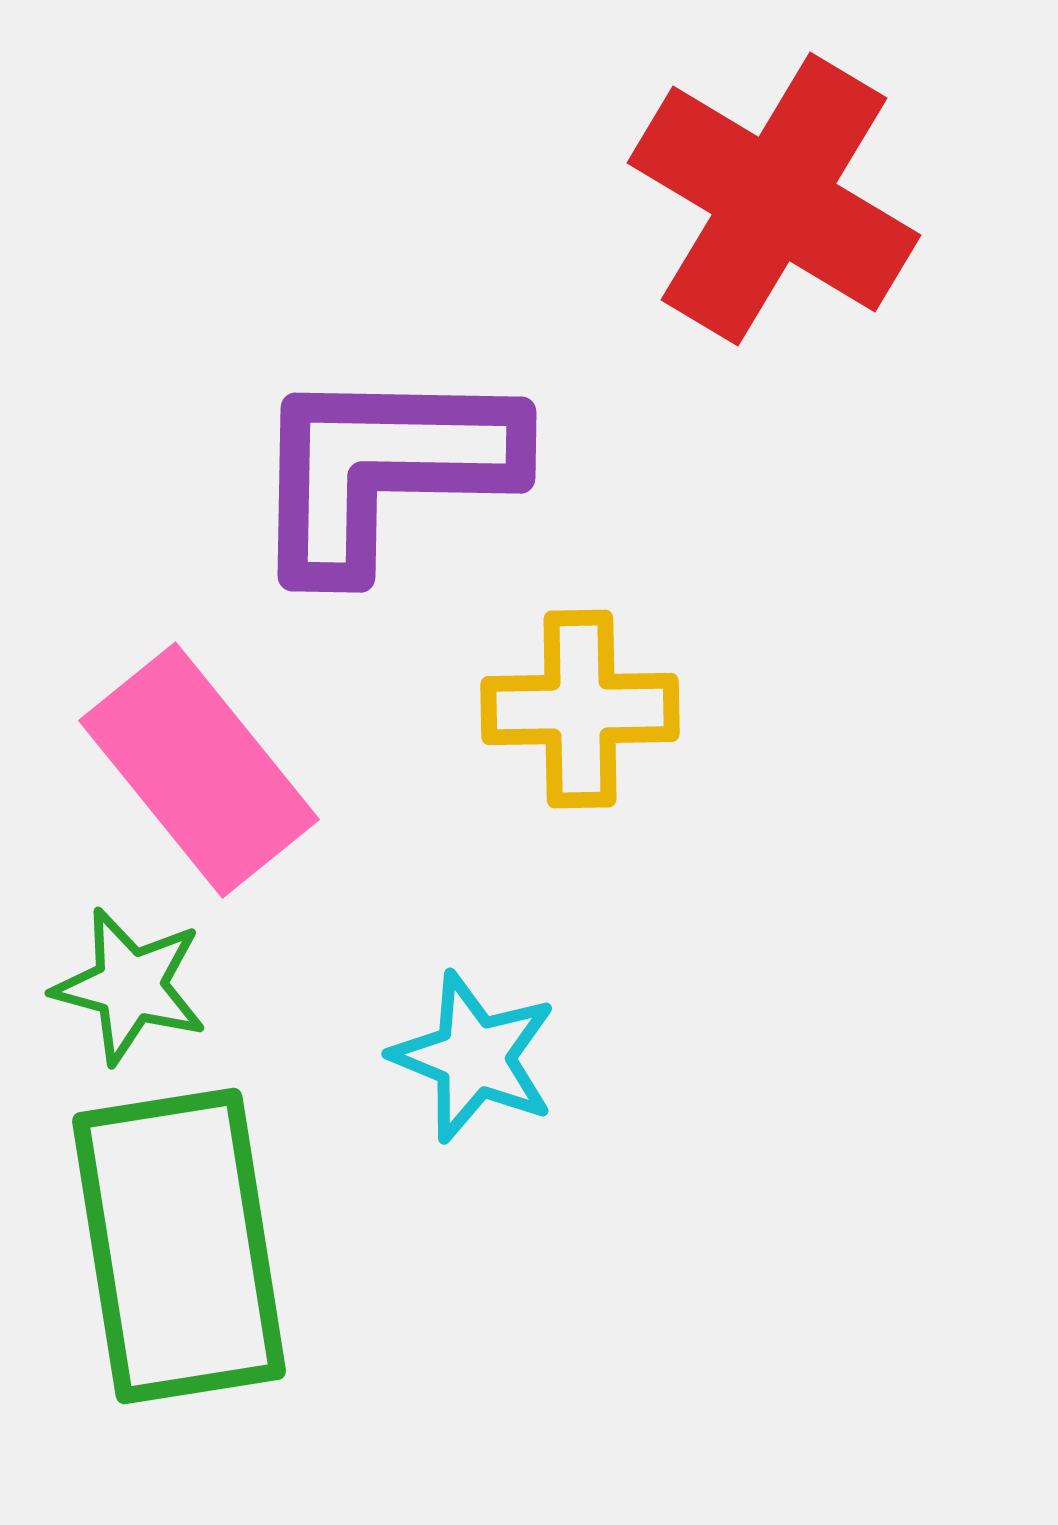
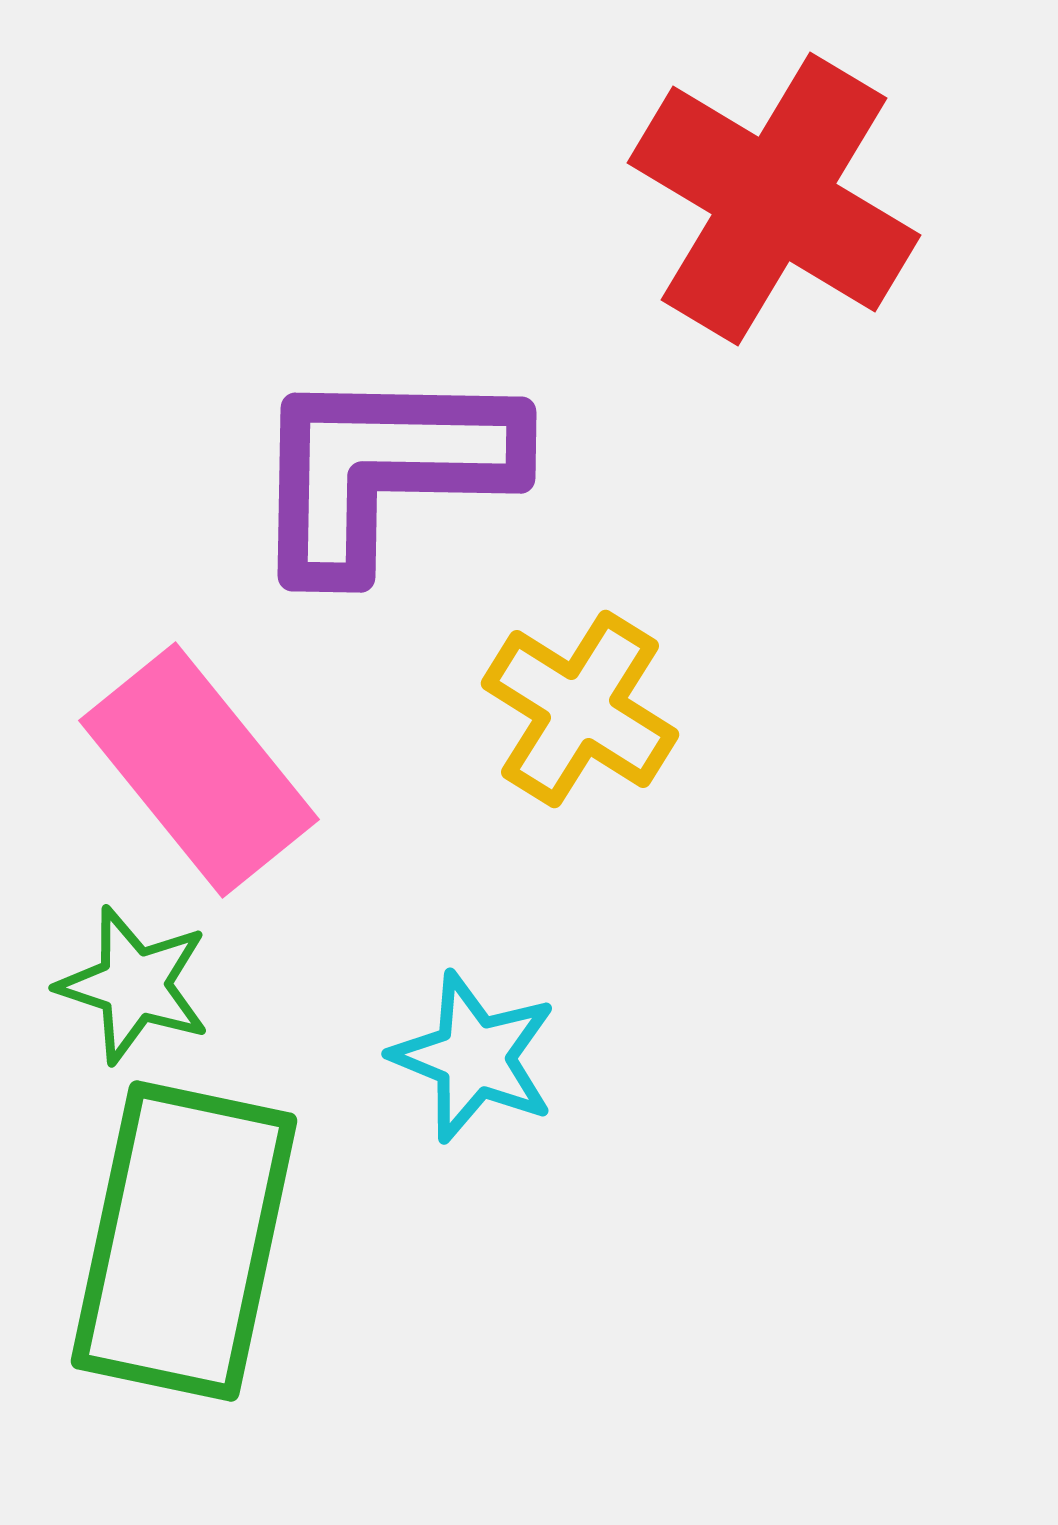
yellow cross: rotated 33 degrees clockwise
green star: moved 4 px right, 1 px up; rotated 3 degrees clockwise
green rectangle: moved 5 px right, 5 px up; rotated 21 degrees clockwise
